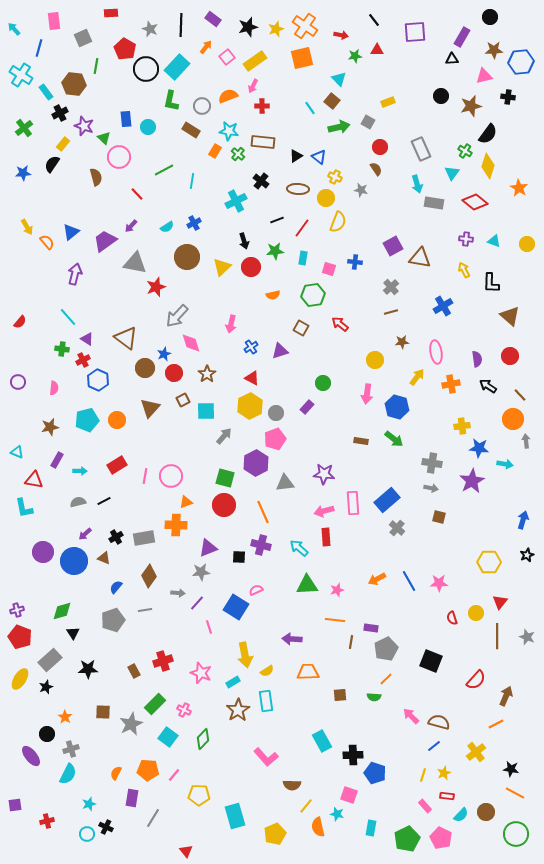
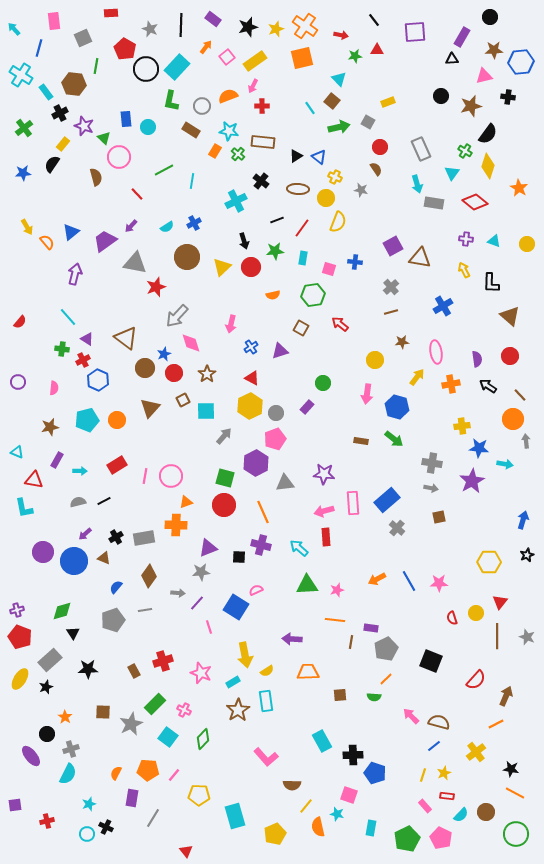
brown square at (439, 517): rotated 24 degrees counterclockwise
